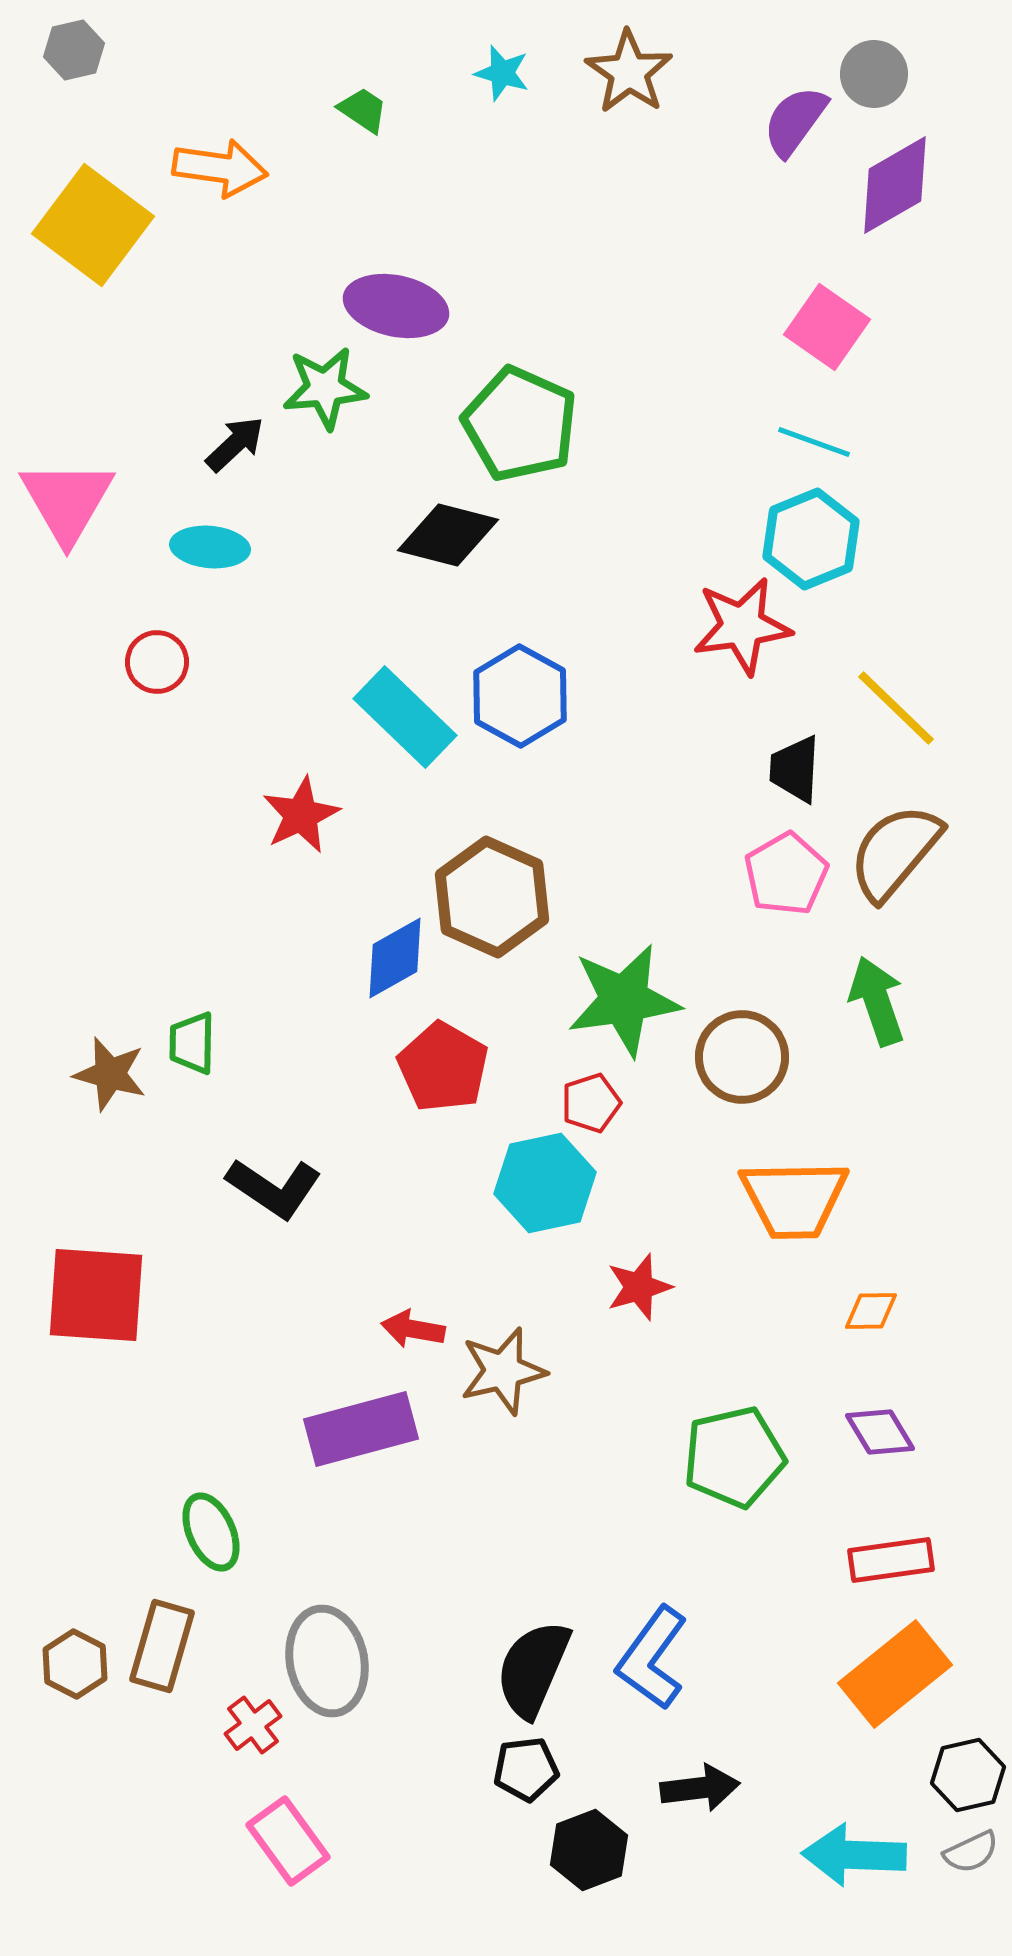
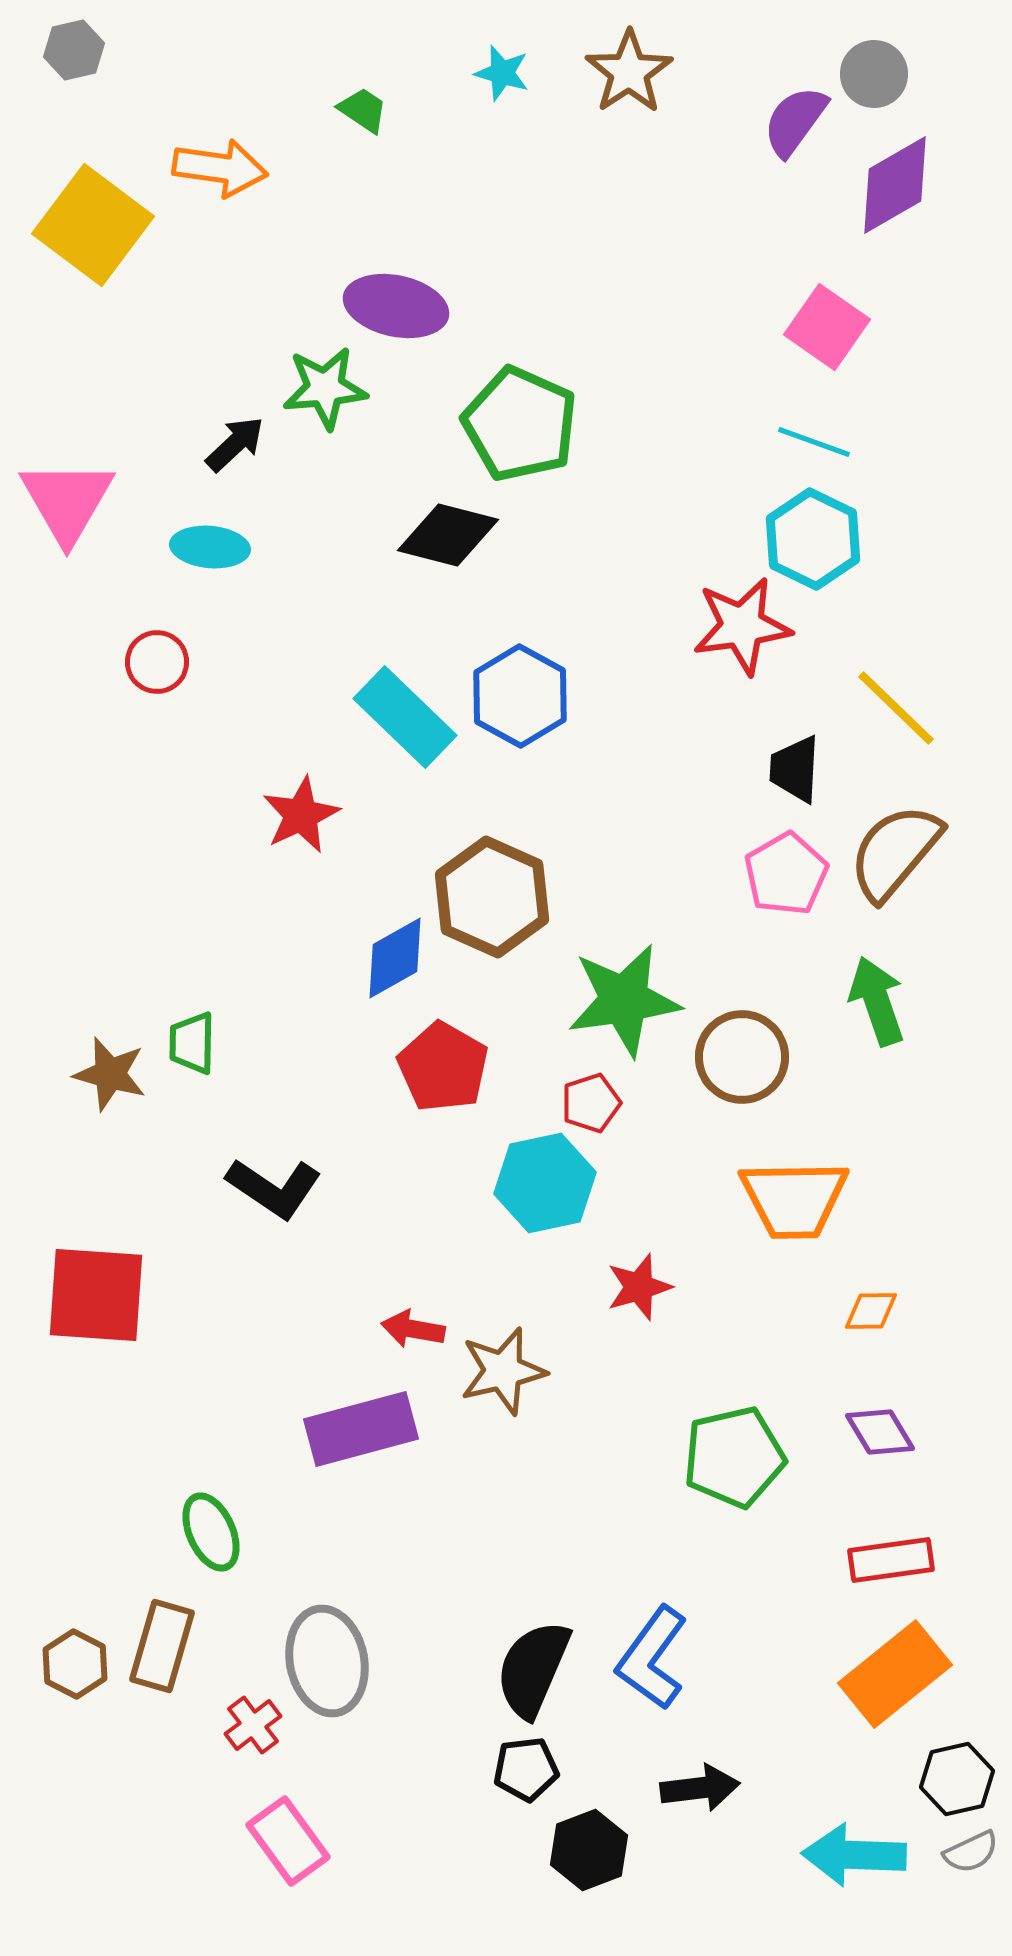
brown star at (629, 72): rotated 4 degrees clockwise
cyan hexagon at (811, 539): moved 2 px right; rotated 12 degrees counterclockwise
black hexagon at (968, 1775): moved 11 px left, 4 px down
